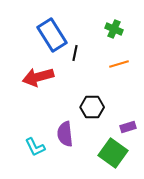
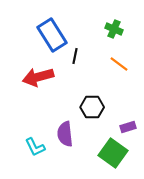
black line: moved 3 px down
orange line: rotated 54 degrees clockwise
